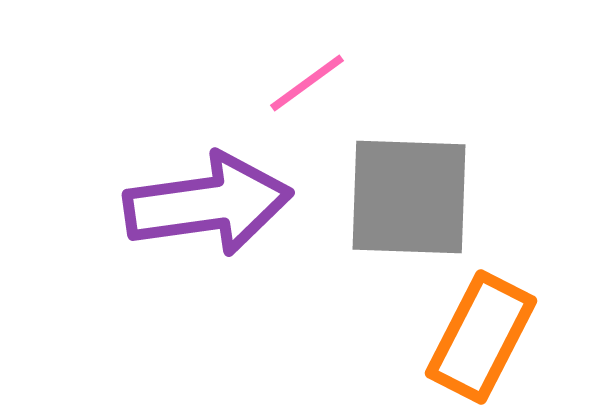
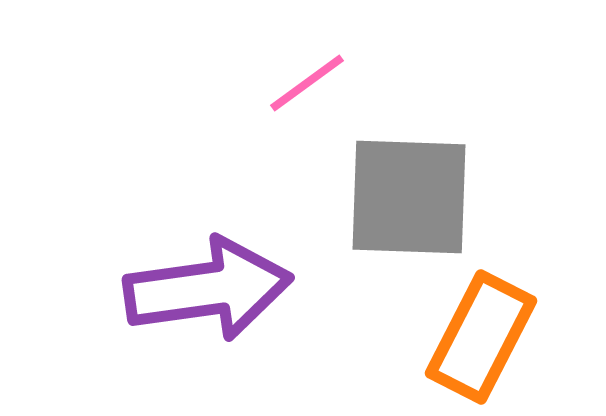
purple arrow: moved 85 px down
